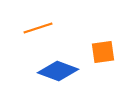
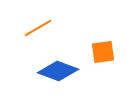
orange line: rotated 12 degrees counterclockwise
